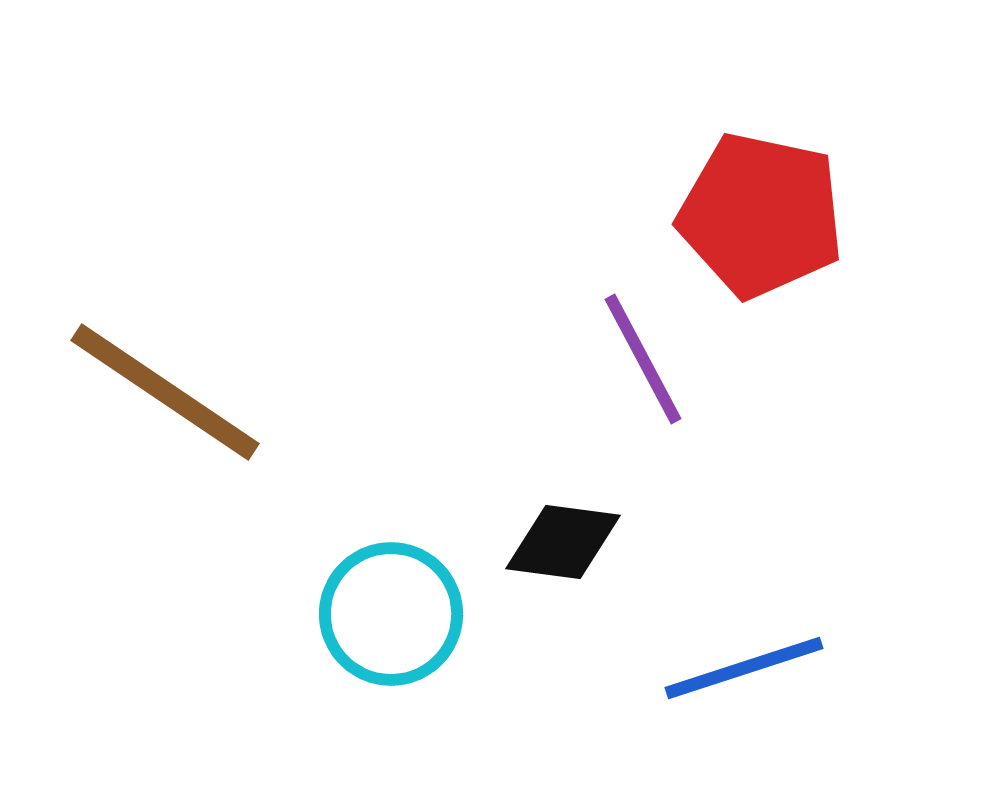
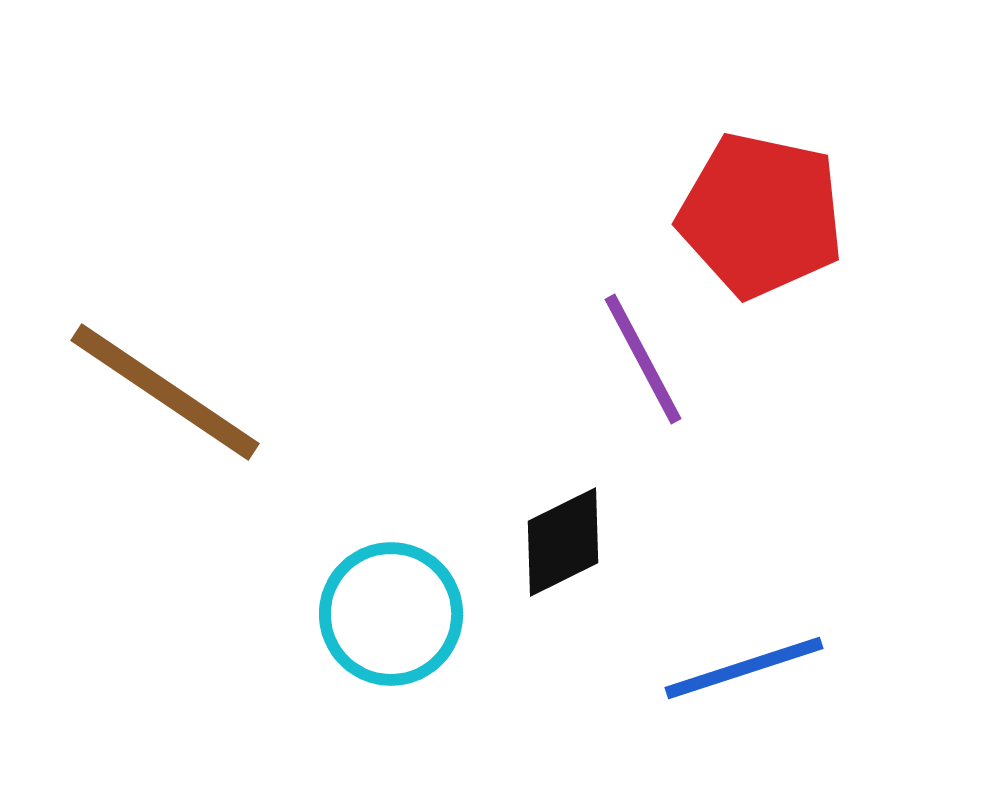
black diamond: rotated 34 degrees counterclockwise
